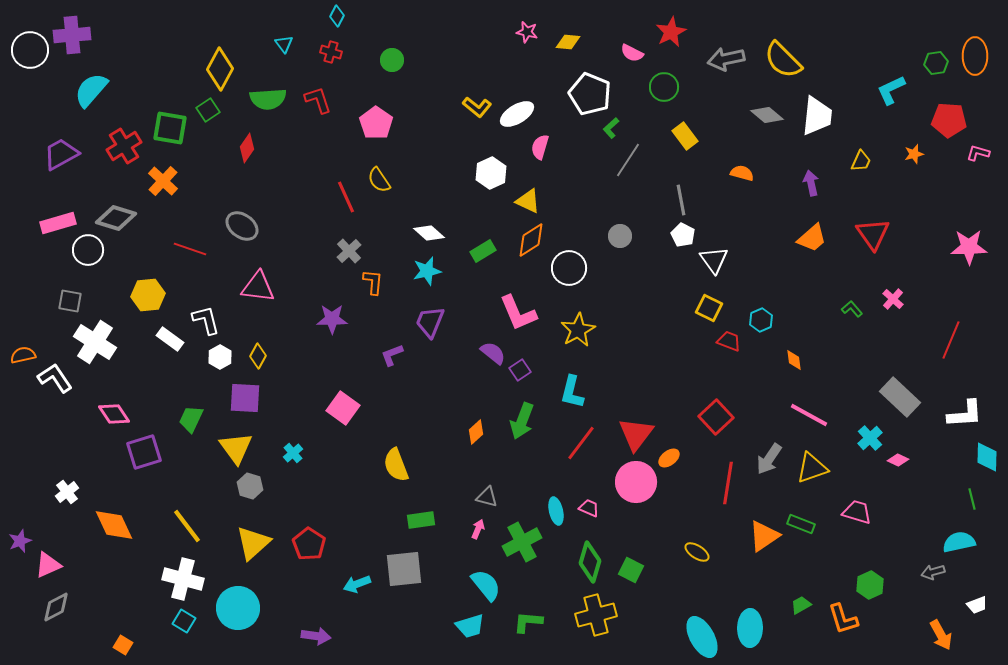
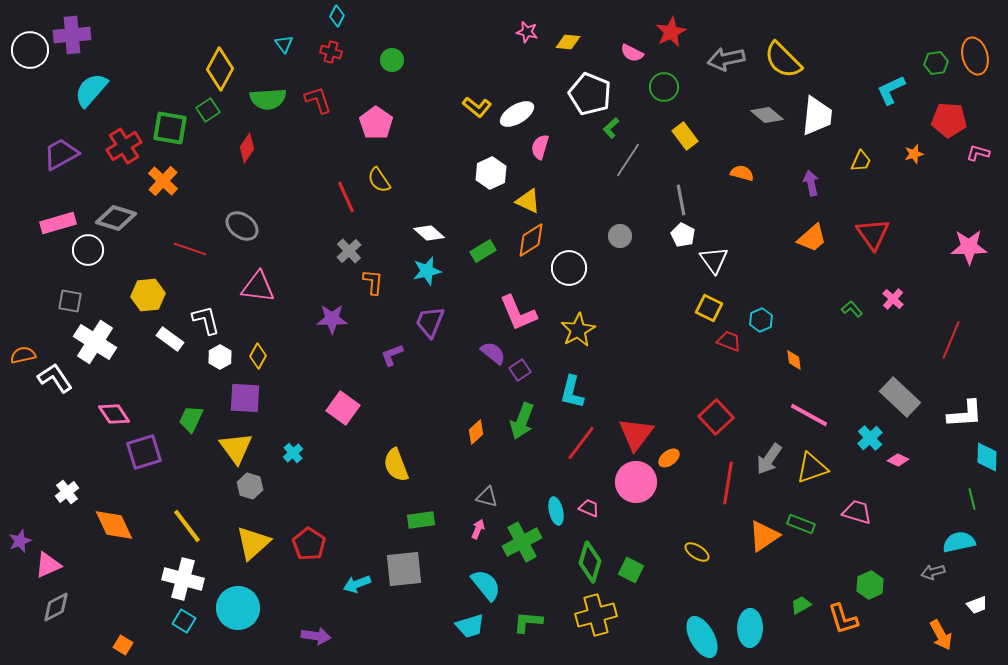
orange ellipse at (975, 56): rotated 15 degrees counterclockwise
